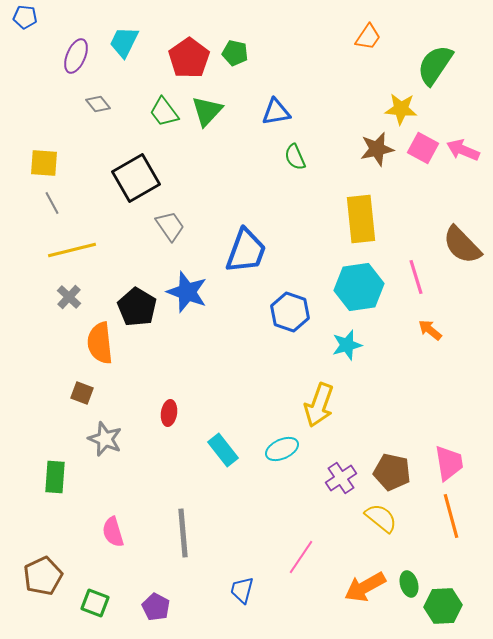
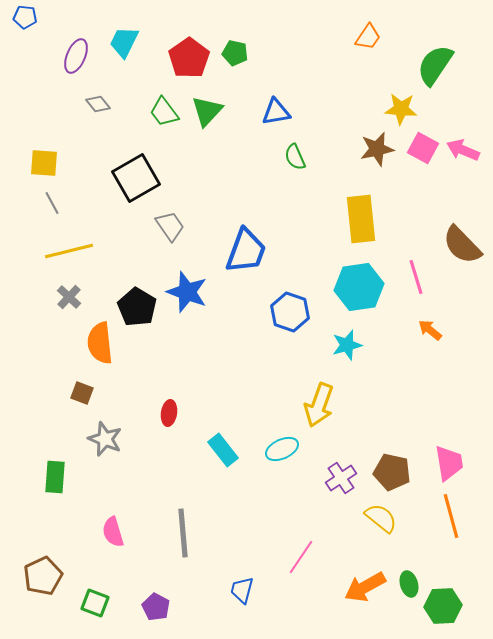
yellow line at (72, 250): moved 3 px left, 1 px down
